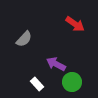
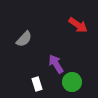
red arrow: moved 3 px right, 1 px down
purple arrow: rotated 30 degrees clockwise
white rectangle: rotated 24 degrees clockwise
